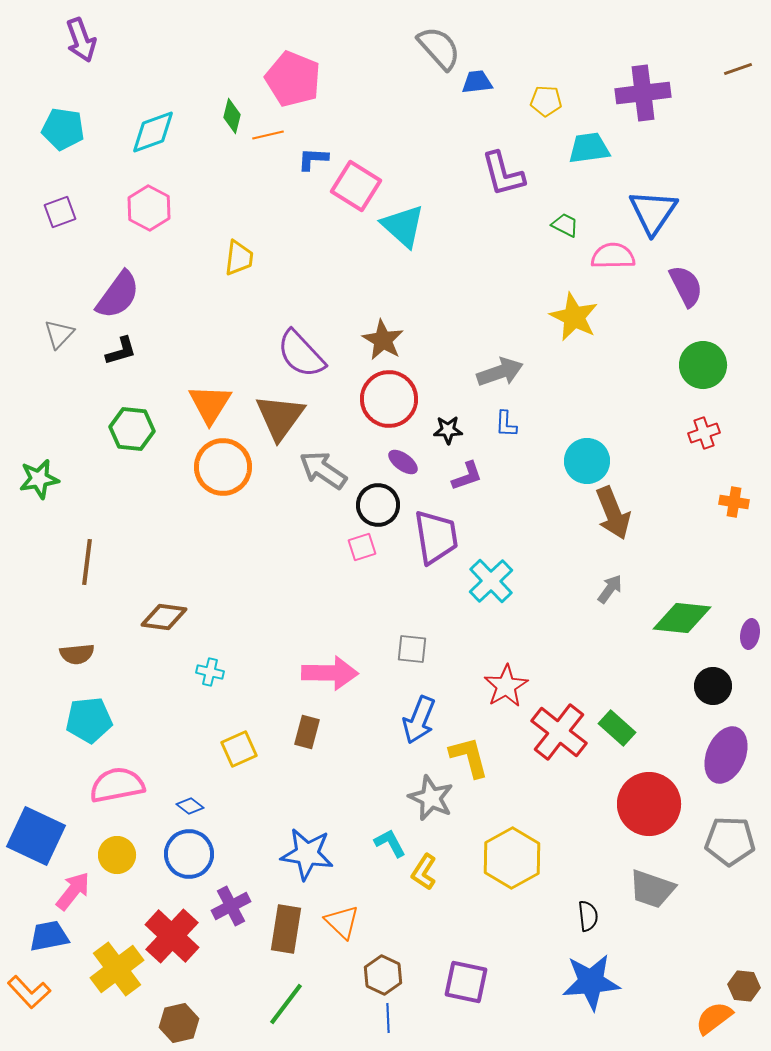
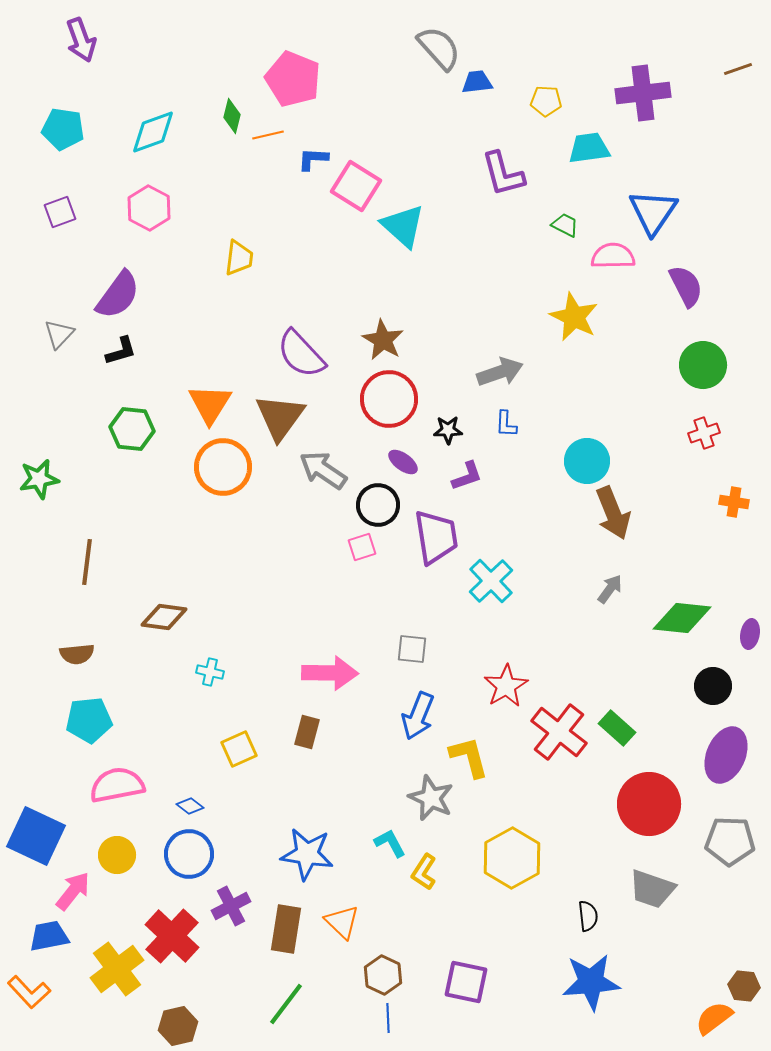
blue arrow at (419, 720): moved 1 px left, 4 px up
brown hexagon at (179, 1023): moved 1 px left, 3 px down
